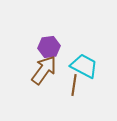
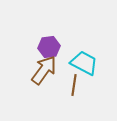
cyan trapezoid: moved 3 px up
